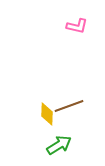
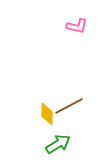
brown line: rotated 8 degrees counterclockwise
green arrow: moved 1 px left, 1 px up
